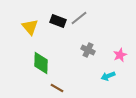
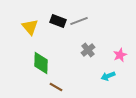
gray line: moved 3 px down; rotated 18 degrees clockwise
gray cross: rotated 24 degrees clockwise
brown line: moved 1 px left, 1 px up
